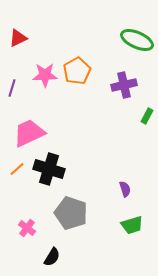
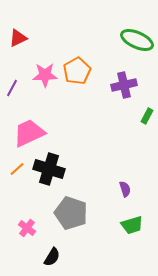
purple line: rotated 12 degrees clockwise
